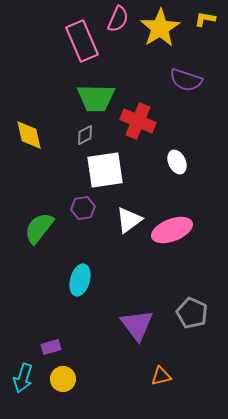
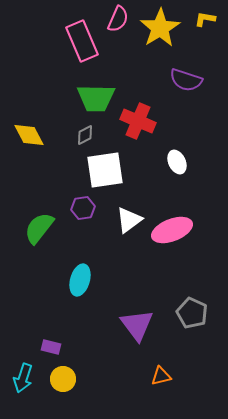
yellow diamond: rotated 16 degrees counterclockwise
purple rectangle: rotated 30 degrees clockwise
